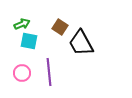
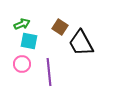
pink circle: moved 9 px up
